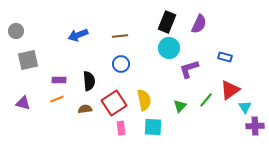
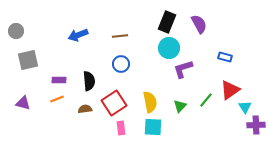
purple semicircle: rotated 54 degrees counterclockwise
purple L-shape: moved 6 px left
yellow semicircle: moved 6 px right, 2 px down
purple cross: moved 1 px right, 1 px up
